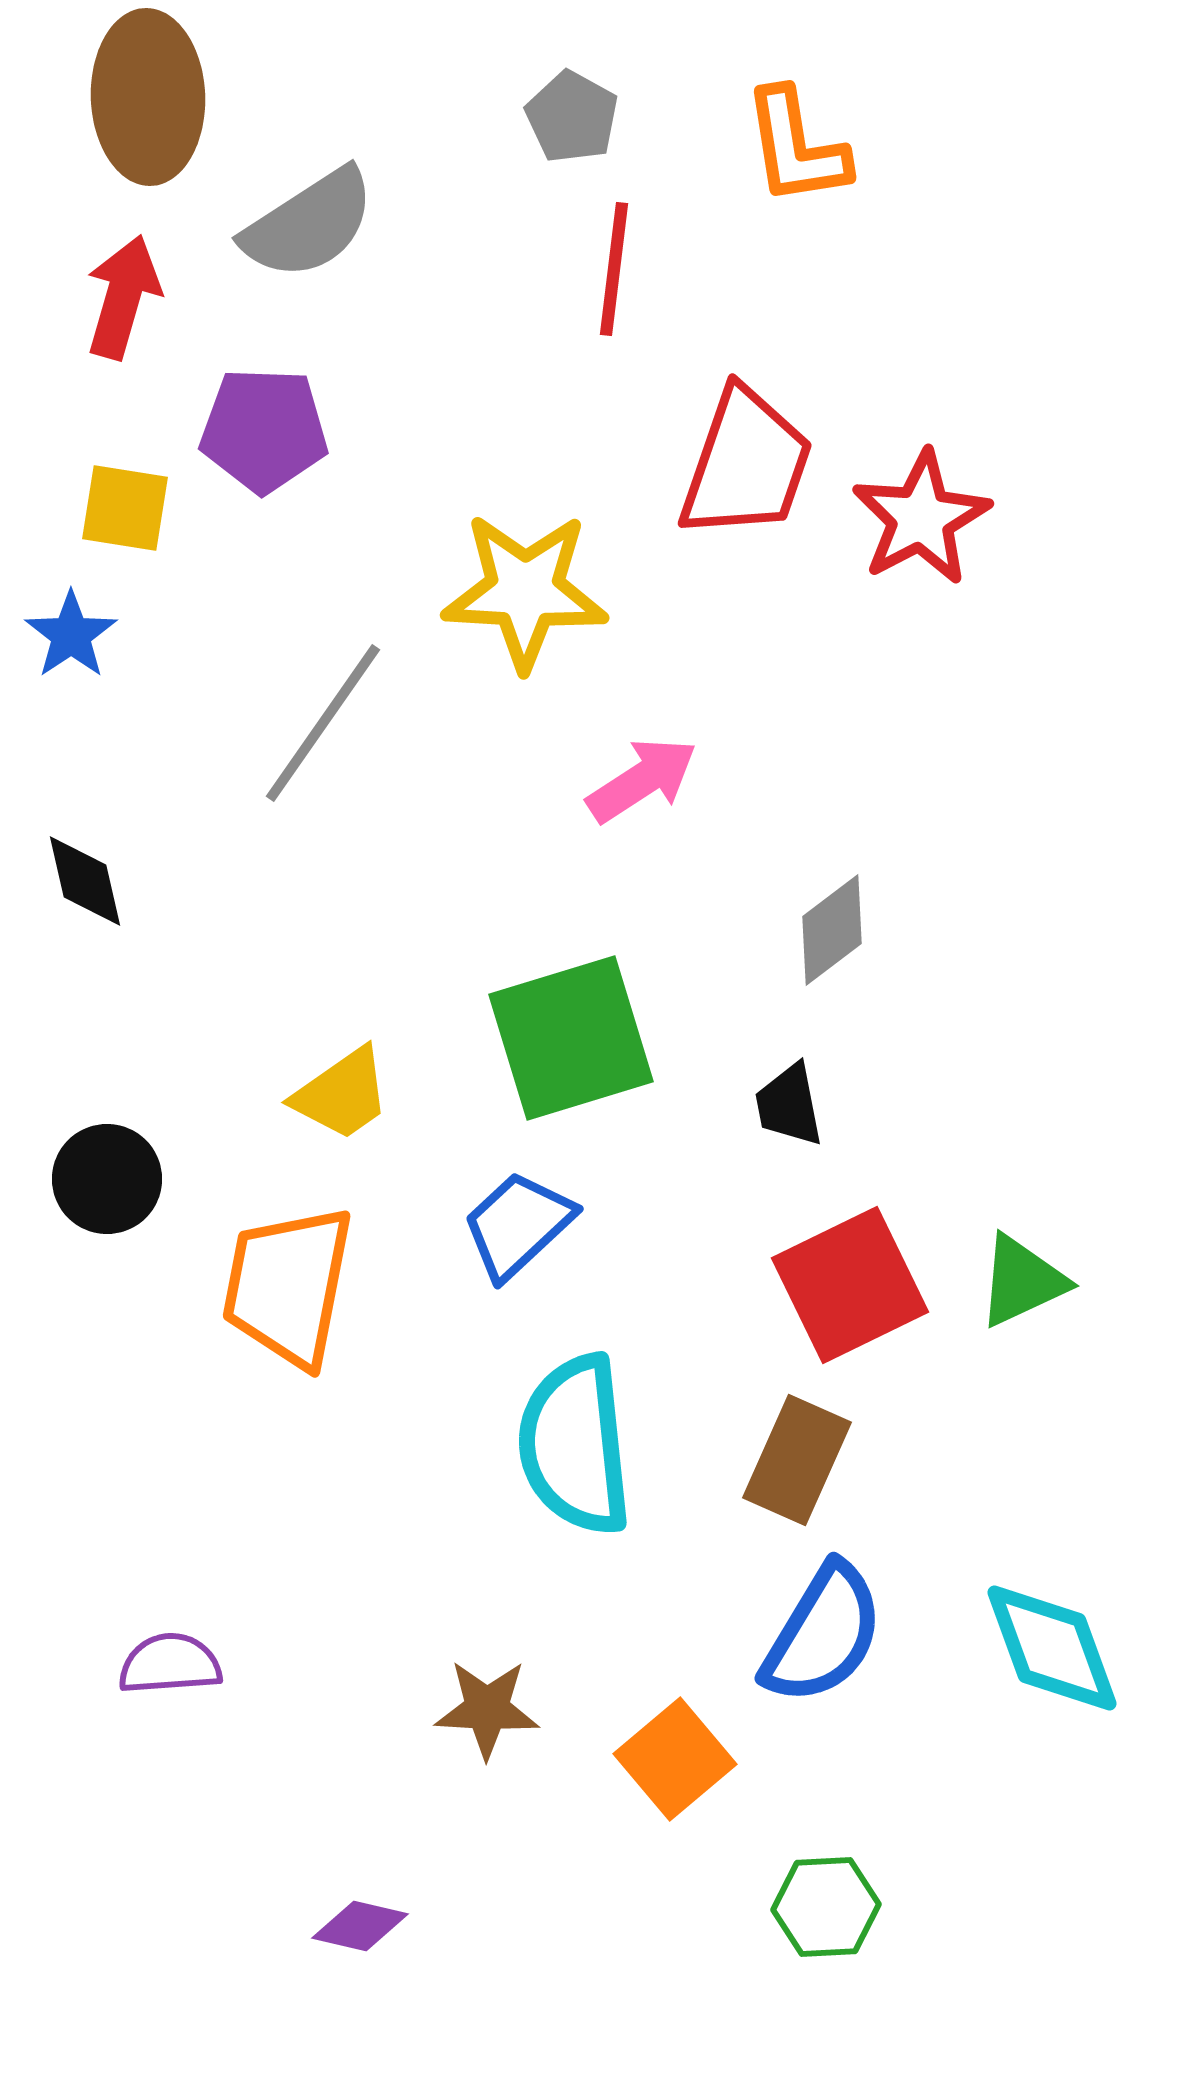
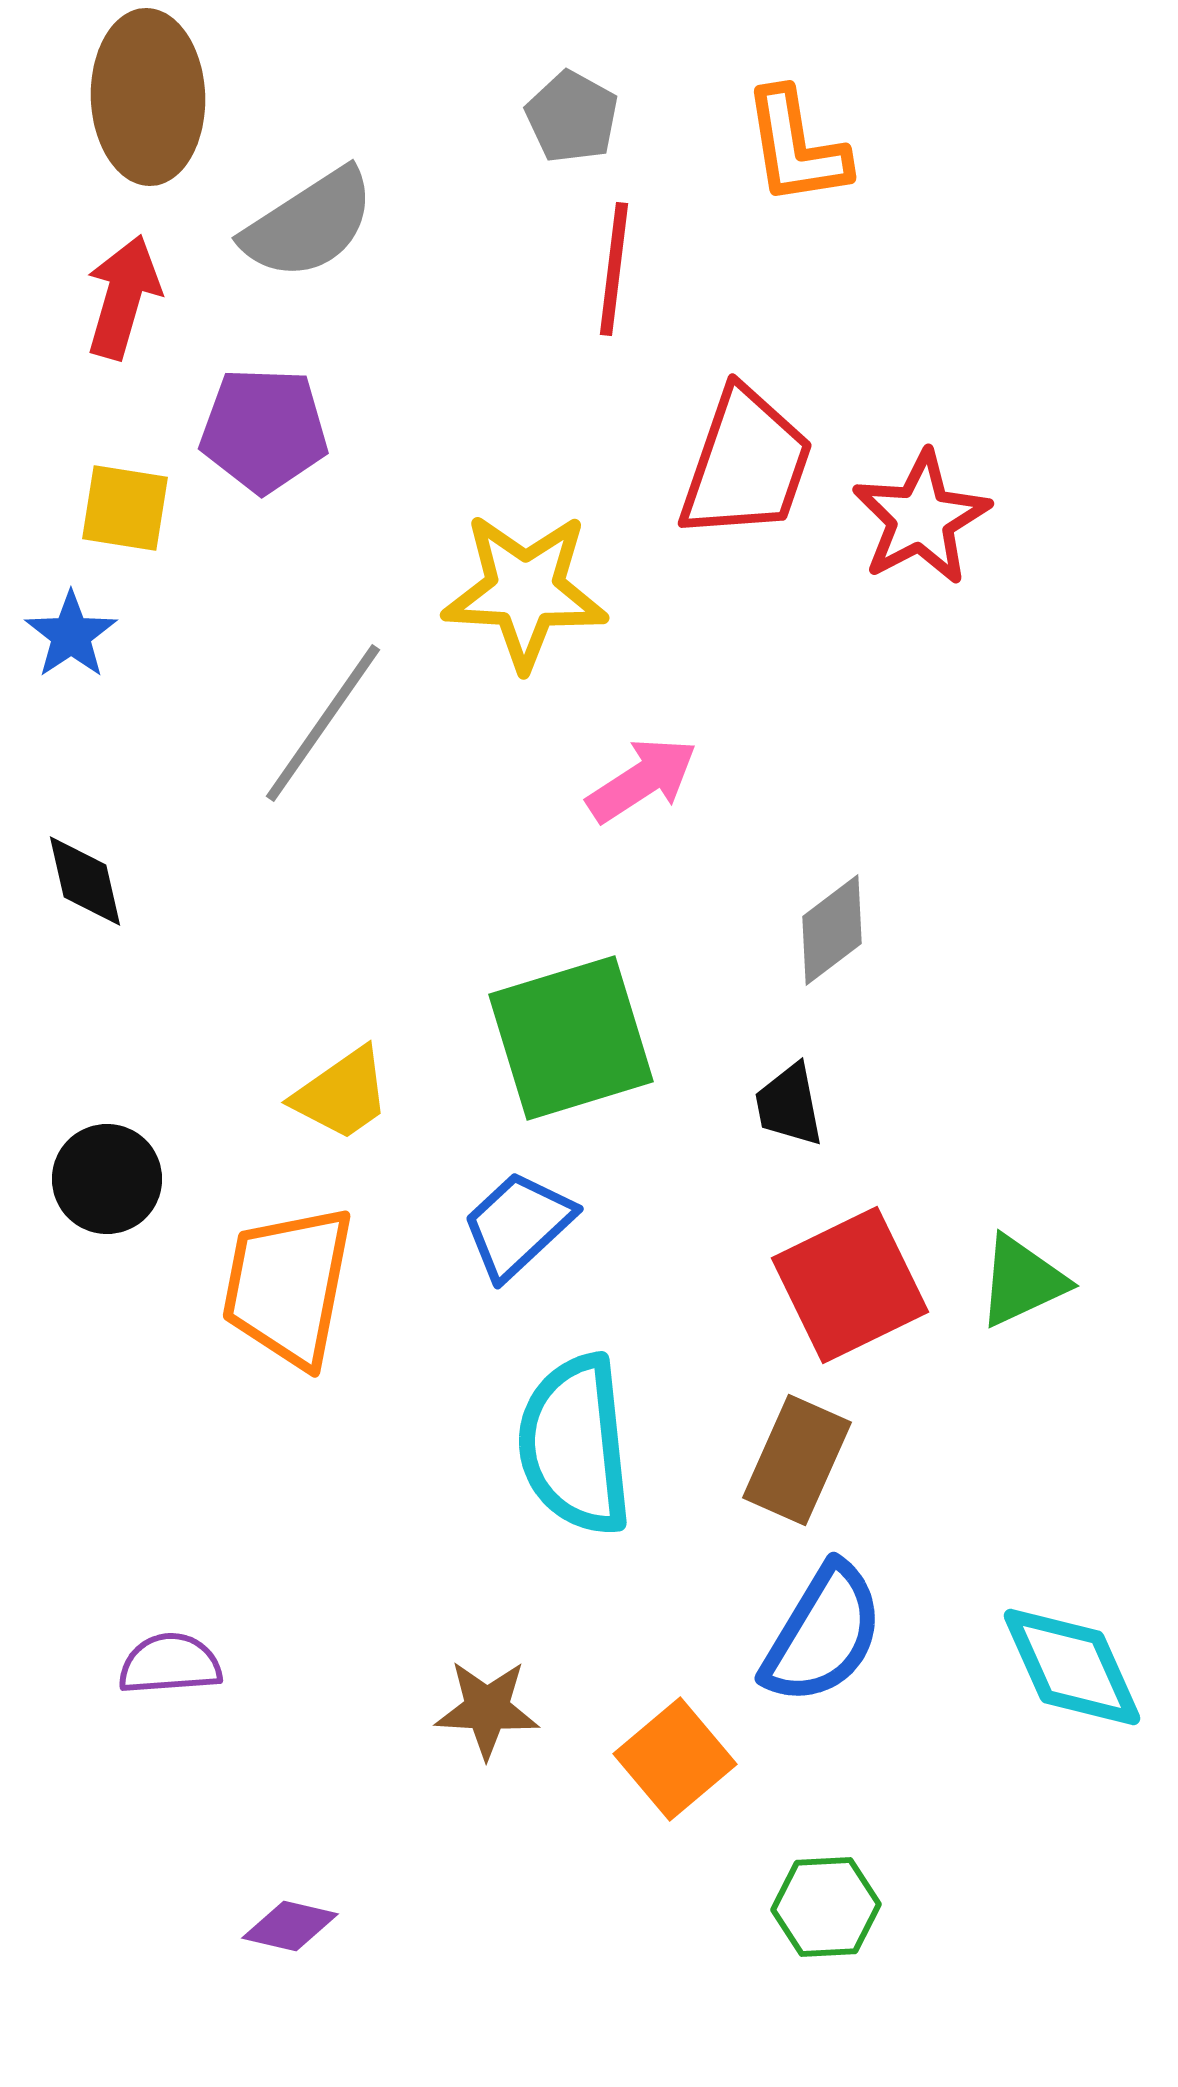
cyan diamond: moved 20 px right, 19 px down; rotated 4 degrees counterclockwise
purple diamond: moved 70 px left
